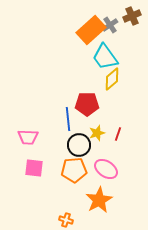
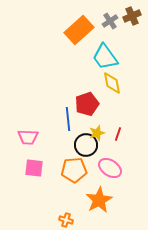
gray cross: moved 4 px up
orange rectangle: moved 12 px left
yellow diamond: moved 4 px down; rotated 60 degrees counterclockwise
red pentagon: rotated 20 degrees counterclockwise
black circle: moved 7 px right
pink ellipse: moved 4 px right, 1 px up
